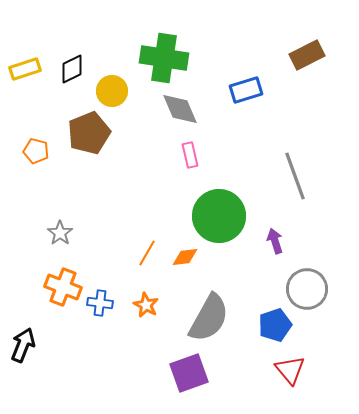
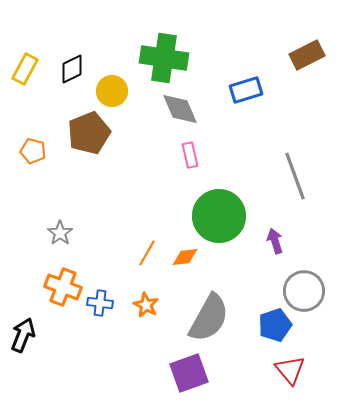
yellow rectangle: rotated 44 degrees counterclockwise
orange pentagon: moved 3 px left
gray circle: moved 3 px left, 2 px down
black arrow: moved 10 px up
